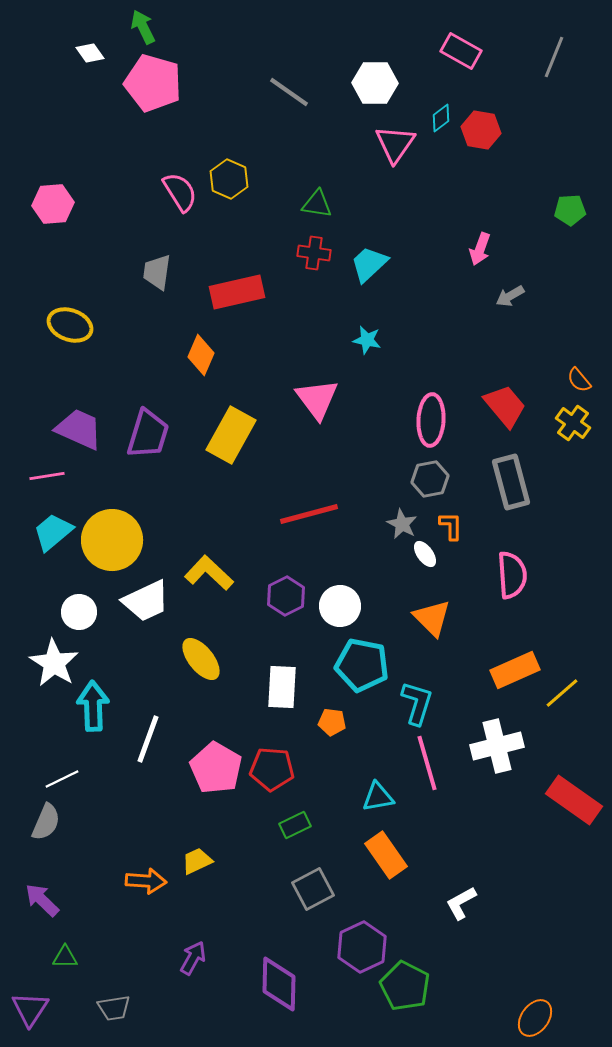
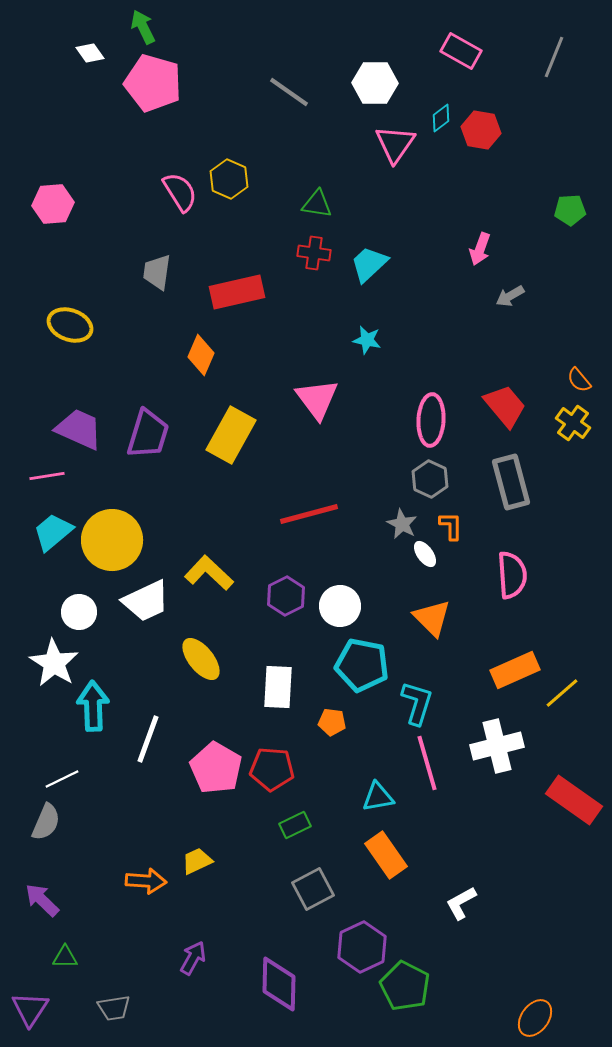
gray hexagon at (430, 479): rotated 24 degrees counterclockwise
white rectangle at (282, 687): moved 4 px left
